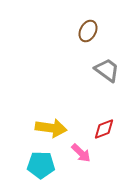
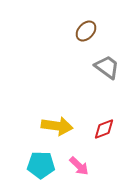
brown ellipse: moved 2 px left; rotated 15 degrees clockwise
gray trapezoid: moved 3 px up
yellow arrow: moved 6 px right, 2 px up
pink arrow: moved 2 px left, 13 px down
